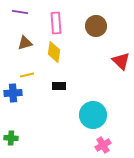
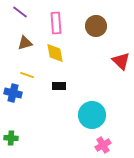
purple line: rotated 28 degrees clockwise
yellow diamond: moved 1 px right, 1 px down; rotated 20 degrees counterclockwise
yellow line: rotated 32 degrees clockwise
blue cross: rotated 18 degrees clockwise
cyan circle: moved 1 px left
